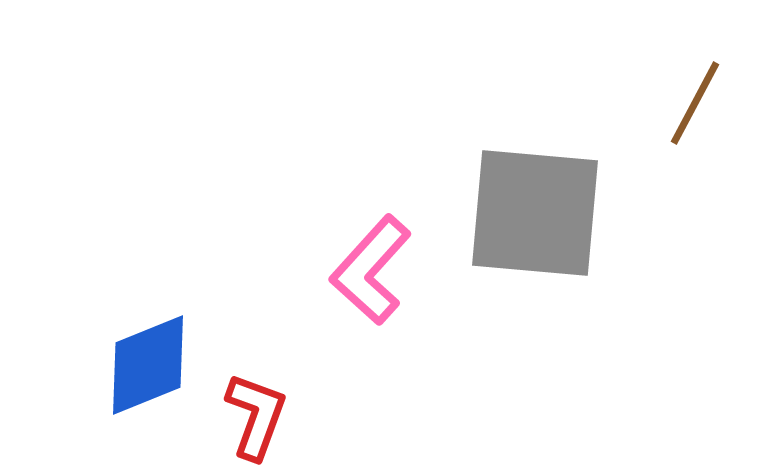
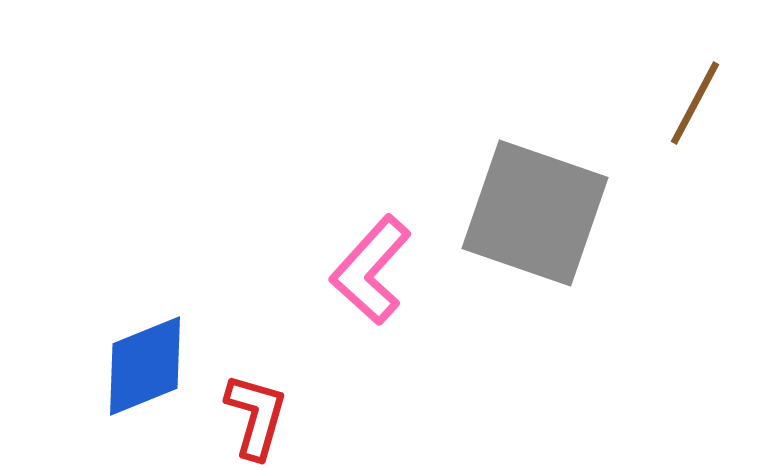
gray square: rotated 14 degrees clockwise
blue diamond: moved 3 px left, 1 px down
red L-shape: rotated 4 degrees counterclockwise
